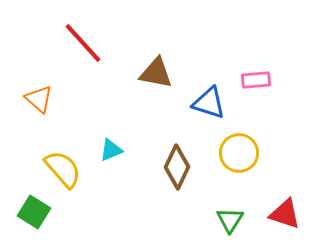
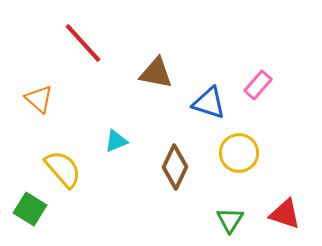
pink rectangle: moved 2 px right, 5 px down; rotated 44 degrees counterclockwise
cyan triangle: moved 5 px right, 9 px up
brown diamond: moved 2 px left
green square: moved 4 px left, 3 px up
